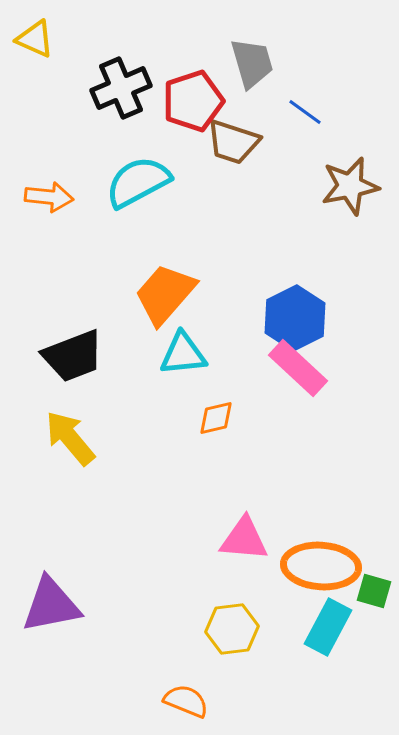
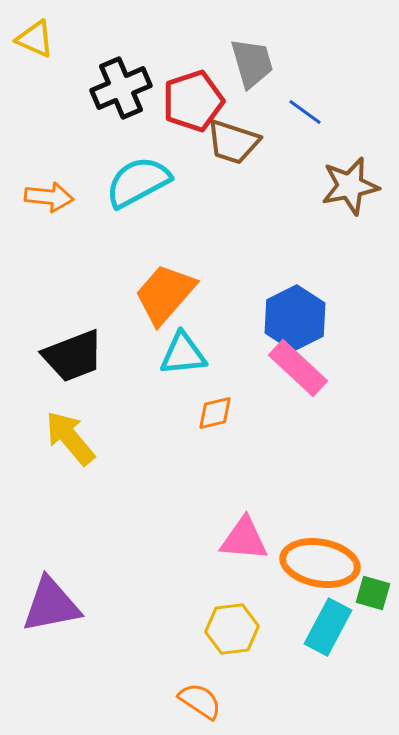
orange diamond: moved 1 px left, 5 px up
orange ellipse: moved 1 px left, 3 px up; rotated 6 degrees clockwise
green square: moved 1 px left, 2 px down
orange semicircle: moved 14 px right; rotated 12 degrees clockwise
